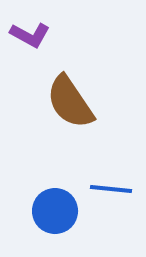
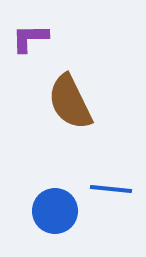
purple L-shape: moved 3 px down; rotated 150 degrees clockwise
brown semicircle: rotated 8 degrees clockwise
